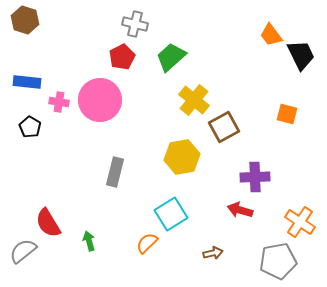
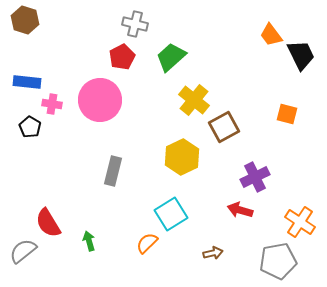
pink cross: moved 7 px left, 2 px down
yellow hexagon: rotated 16 degrees counterclockwise
gray rectangle: moved 2 px left, 1 px up
purple cross: rotated 24 degrees counterclockwise
